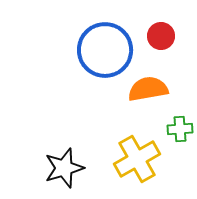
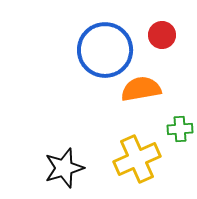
red circle: moved 1 px right, 1 px up
orange semicircle: moved 7 px left
yellow cross: rotated 6 degrees clockwise
